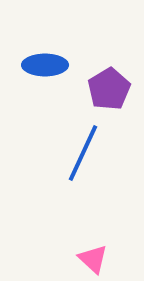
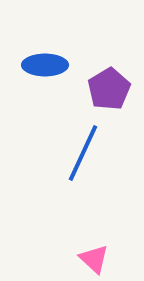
pink triangle: moved 1 px right
